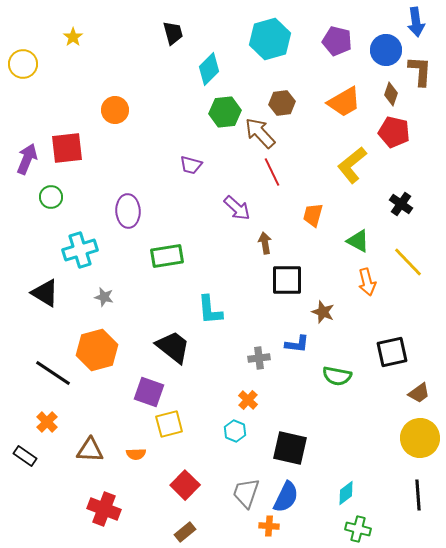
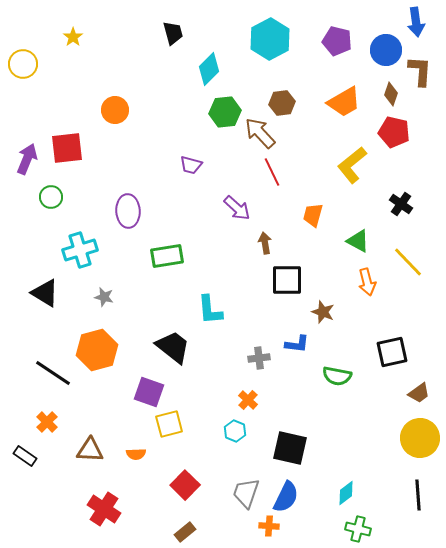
cyan hexagon at (270, 39): rotated 12 degrees counterclockwise
red cross at (104, 509): rotated 12 degrees clockwise
